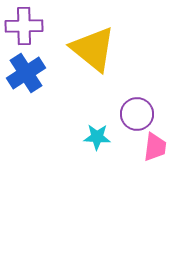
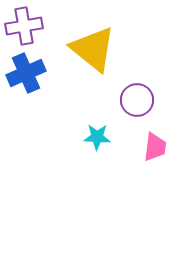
purple cross: rotated 9 degrees counterclockwise
blue cross: rotated 9 degrees clockwise
purple circle: moved 14 px up
